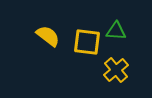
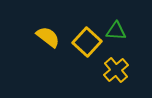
yellow semicircle: moved 1 px down
yellow square: rotated 36 degrees clockwise
